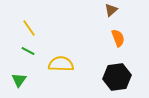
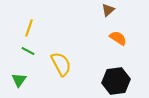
brown triangle: moved 3 px left
yellow line: rotated 54 degrees clockwise
orange semicircle: rotated 36 degrees counterclockwise
yellow semicircle: rotated 60 degrees clockwise
black hexagon: moved 1 px left, 4 px down
